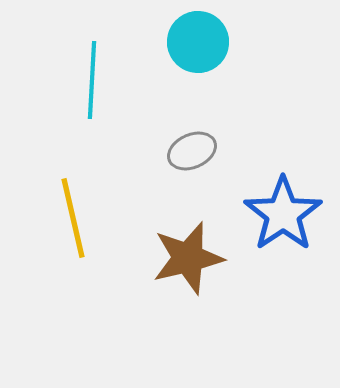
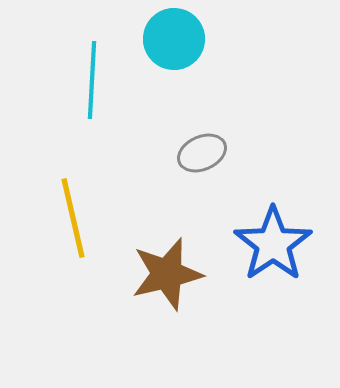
cyan circle: moved 24 px left, 3 px up
gray ellipse: moved 10 px right, 2 px down
blue star: moved 10 px left, 30 px down
brown star: moved 21 px left, 16 px down
